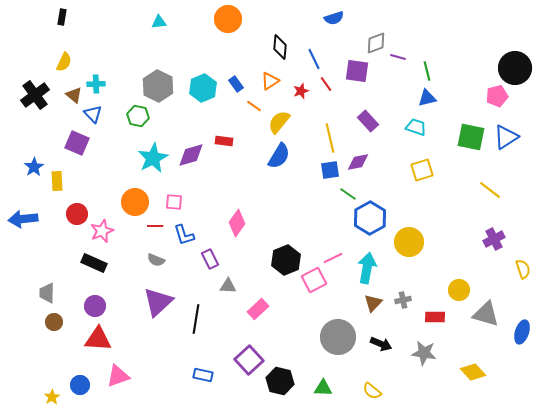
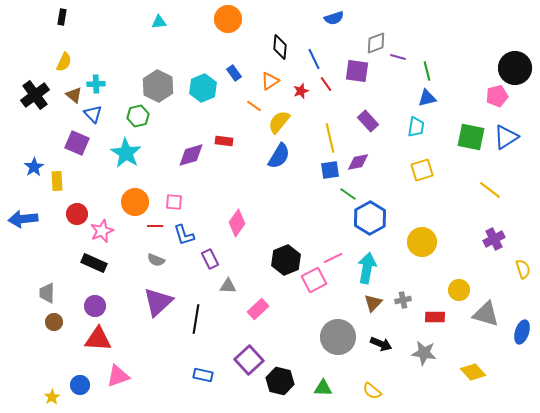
blue rectangle at (236, 84): moved 2 px left, 11 px up
green hexagon at (138, 116): rotated 25 degrees counterclockwise
cyan trapezoid at (416, 127): rotated 80 degrees clockwise
cyan star at (153, 158): moved 27 px left, 5 px up; rotated 12 degrees counterclockwise
yellow circle at (409, 242): moved 13 px right
